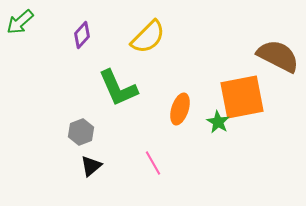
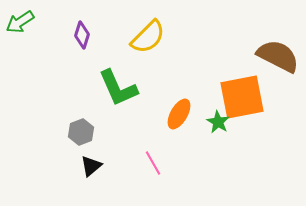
green arrow: rotated 8 degrees clockwise
purple diamond: rotated 24 degrees counterclockwise
orange ellipse: moved 1 px left, 5 px down; rotated 12 degrees clockwise
